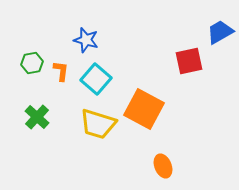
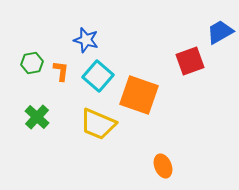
red square: moved 1 px right; rotated 8 degrees counterclockwise
cyan square: moved 2 px right, 3 px up
orange square: moved 5 px left, 14 px up; rotated 9 degrees counterclockwise
yellow trapezoid: rotated 6 degrees clockwise
